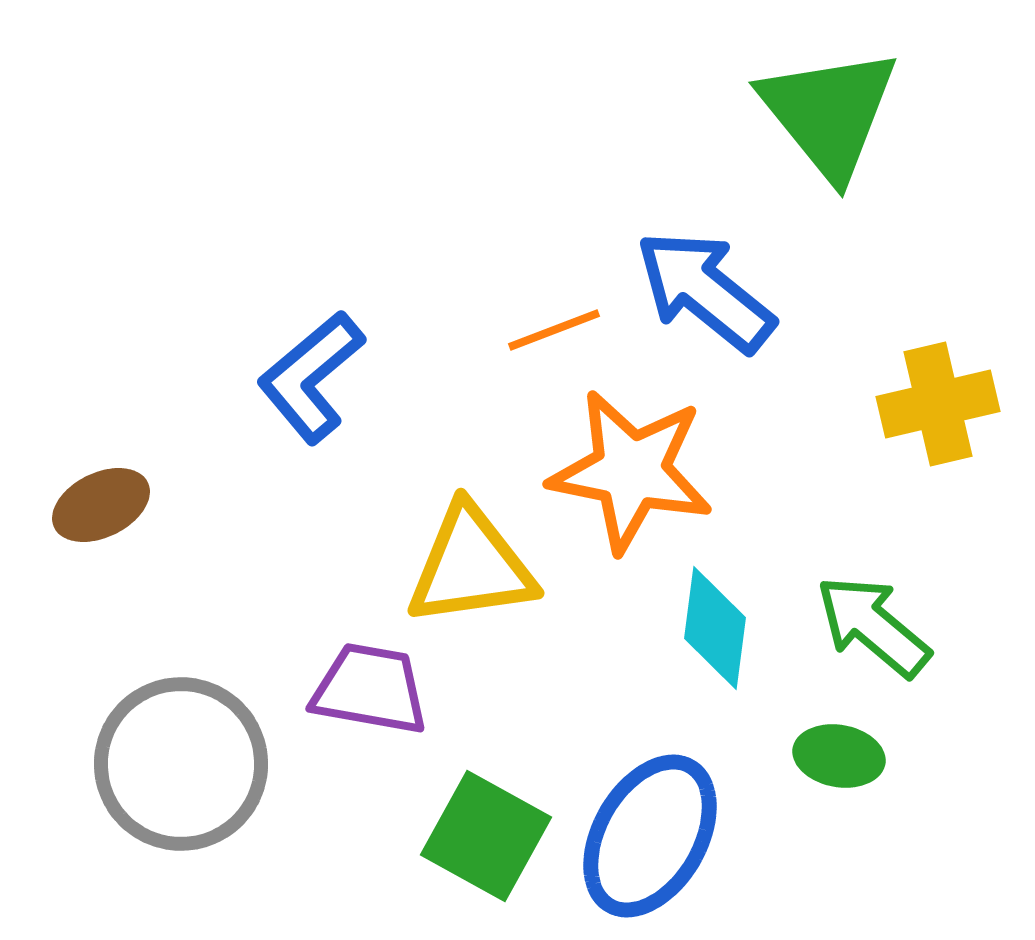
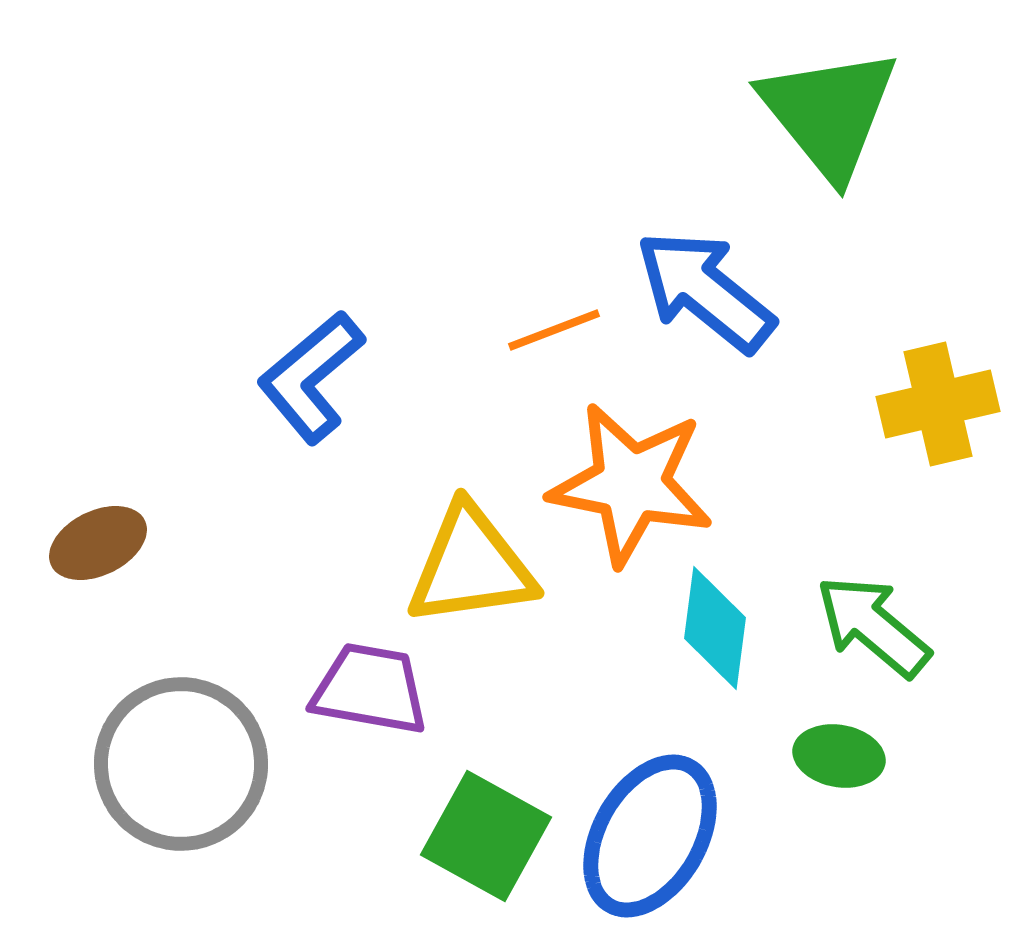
orange star: moved 13 px down
brown ellipse: moved 3 px left, 38 px down
